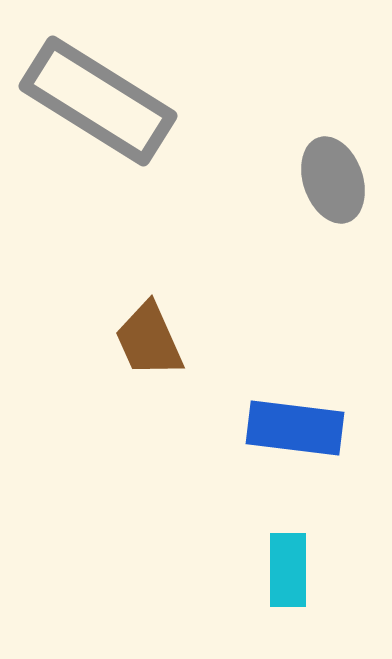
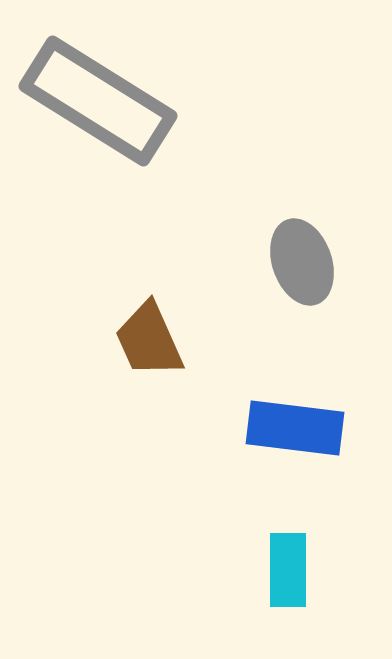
gray ellipse: moved 31 px left, 82 px down
